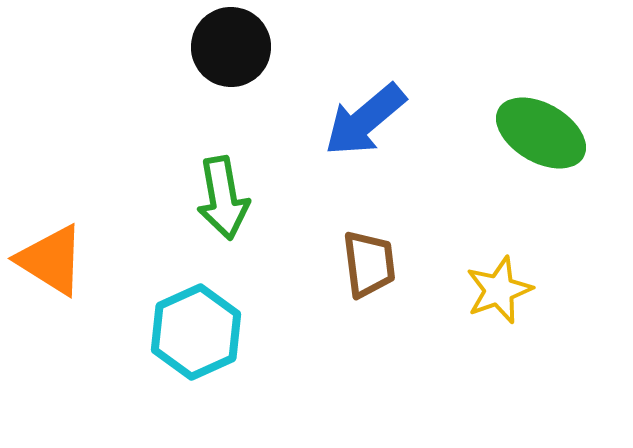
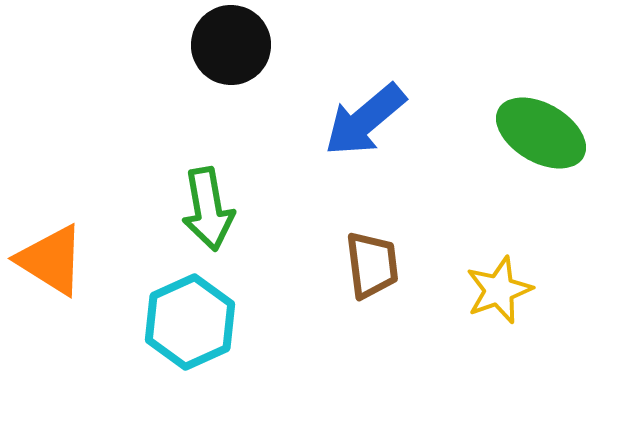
black circle: moved 2 px up
green arrow: moved 15 px left, 11 px down
brown trapezoid: moved 3 px right, 1 px down
cyan hexagon: moved 6 px left, 10 px up
